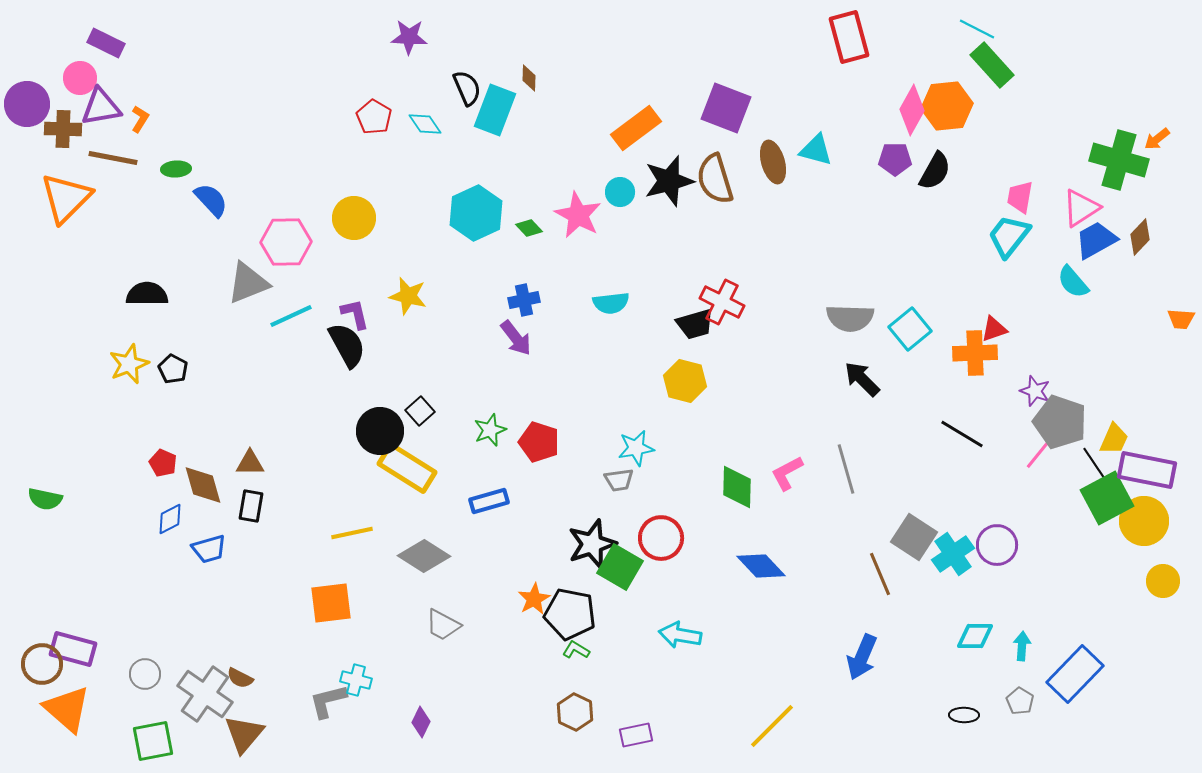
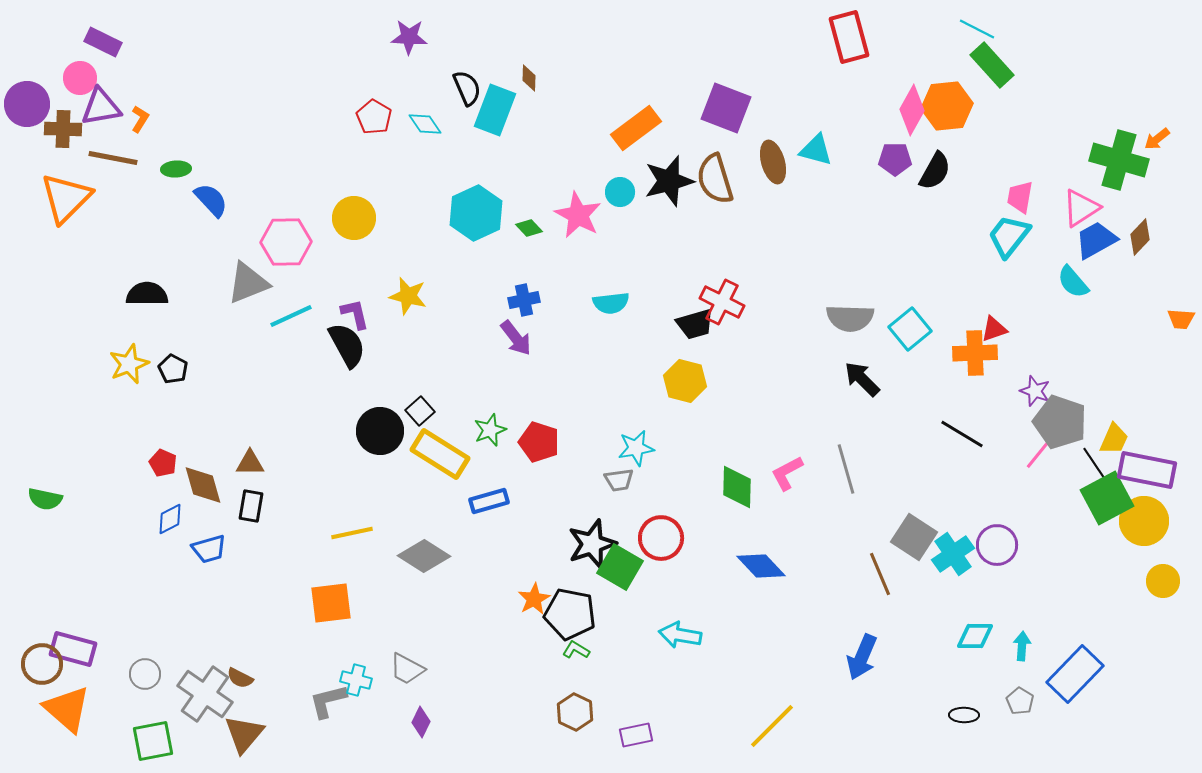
purple rectangle at (106, 43): moved 3 px left, 1 px up
yellow rectangle at (407, 468): moved 33 px right, 14 px up
gray trapezoid at (443, 625): moved 36 px left, 44 px down
